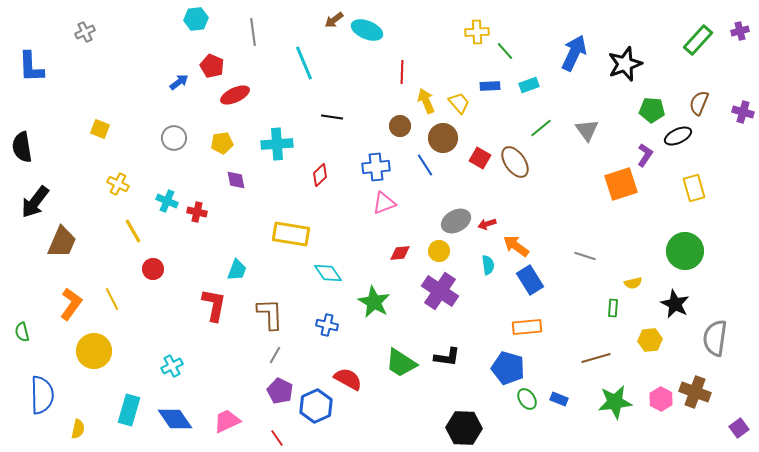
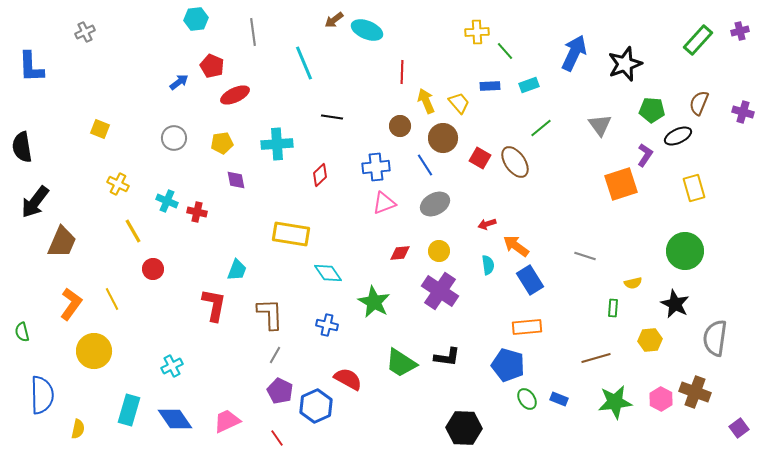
gray triangle at (587, 130): moved 13 px right, 5 px up
gray ellipse at (456, 221): moved 21 px left, 17 px up
blue pentagon at (508, 368): moved 3 px up
